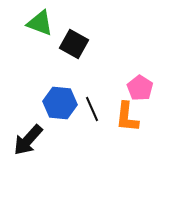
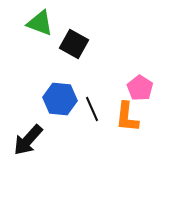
blue hexagon: moved 4 px up
